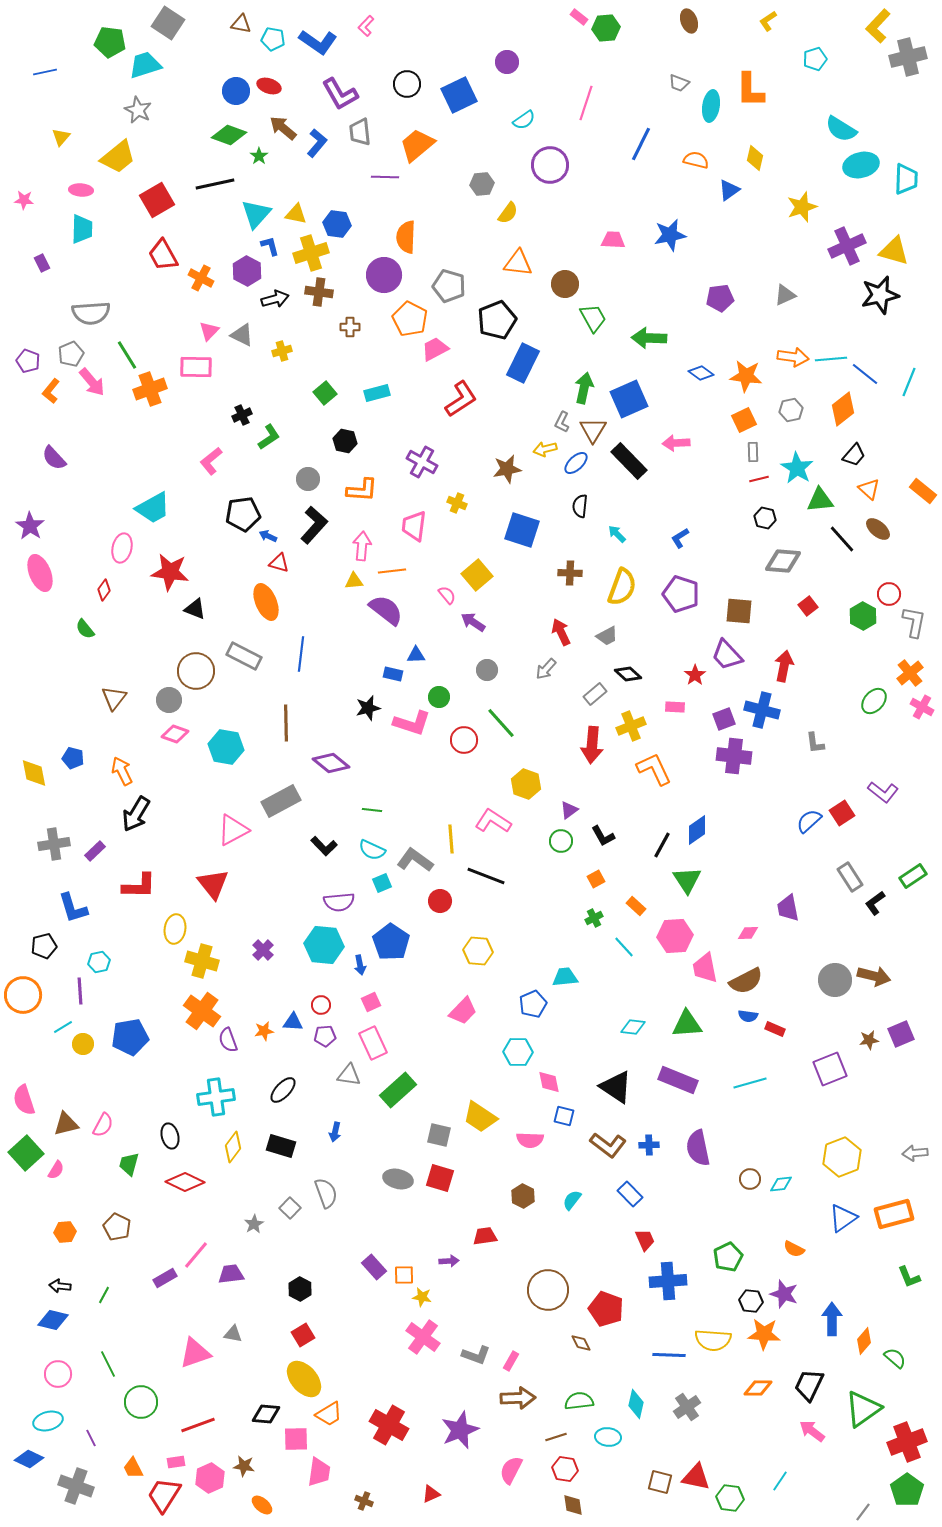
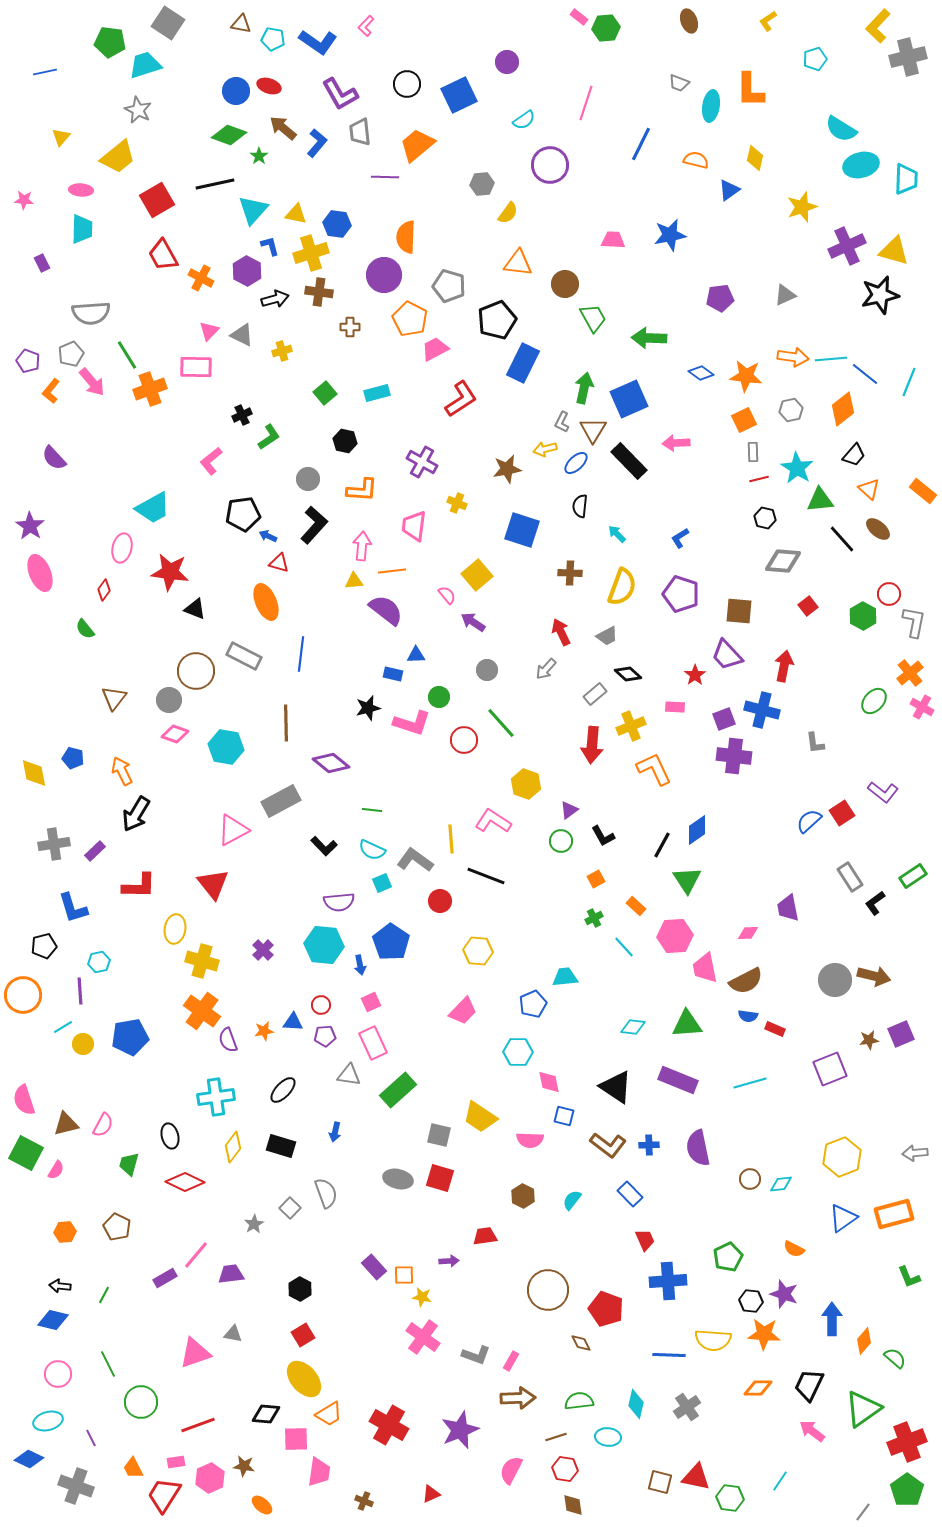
cyan triangle at (256, 214): moved 3 px left, 4 px up
green square at (26, 1153): rotated 20 degrees counterclockwise
